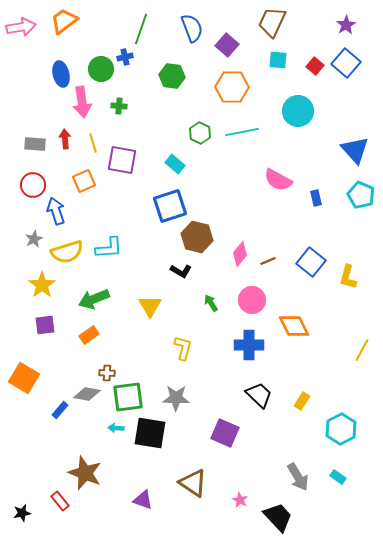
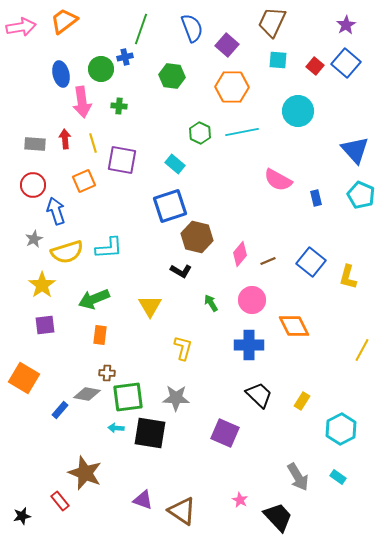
orange rectangle at (89, 335): moved 11 px right; rotated 48 degrees counterclockwise
brown triangle at (193, 483): moved 11 px left, 28 px down
black star at (22, 513): moved 3 px down
